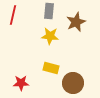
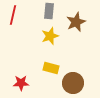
yellow star: rotated 24 degrees counterclockwise
